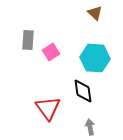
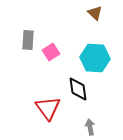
black diamond: moved 5 px left, 2 px up
